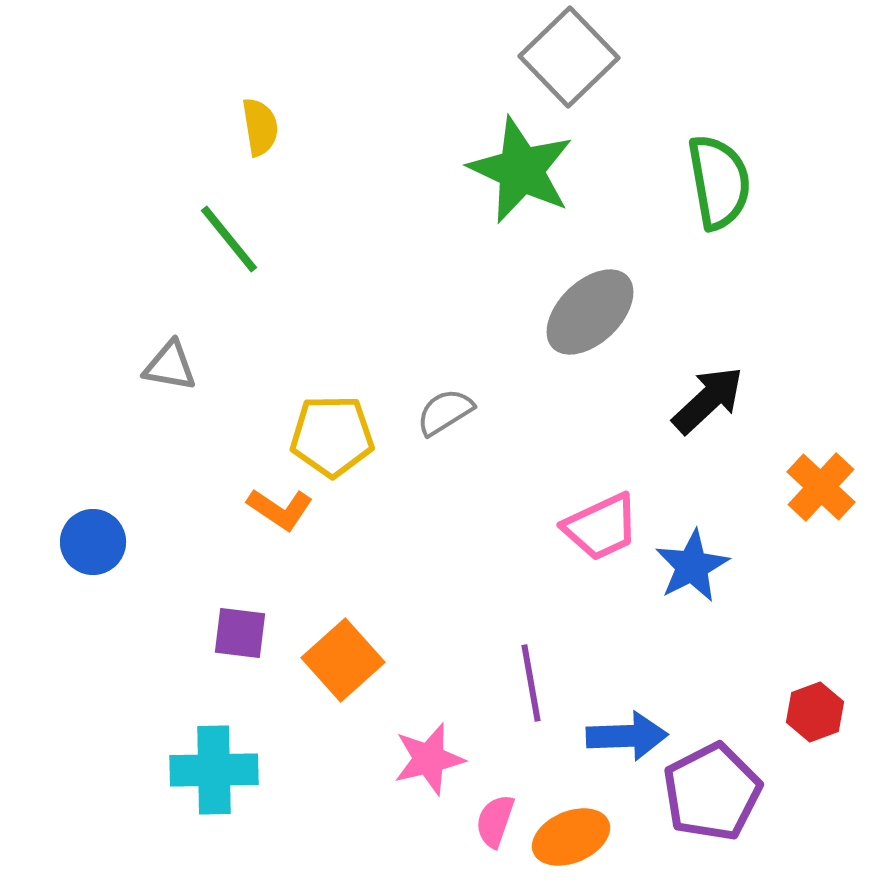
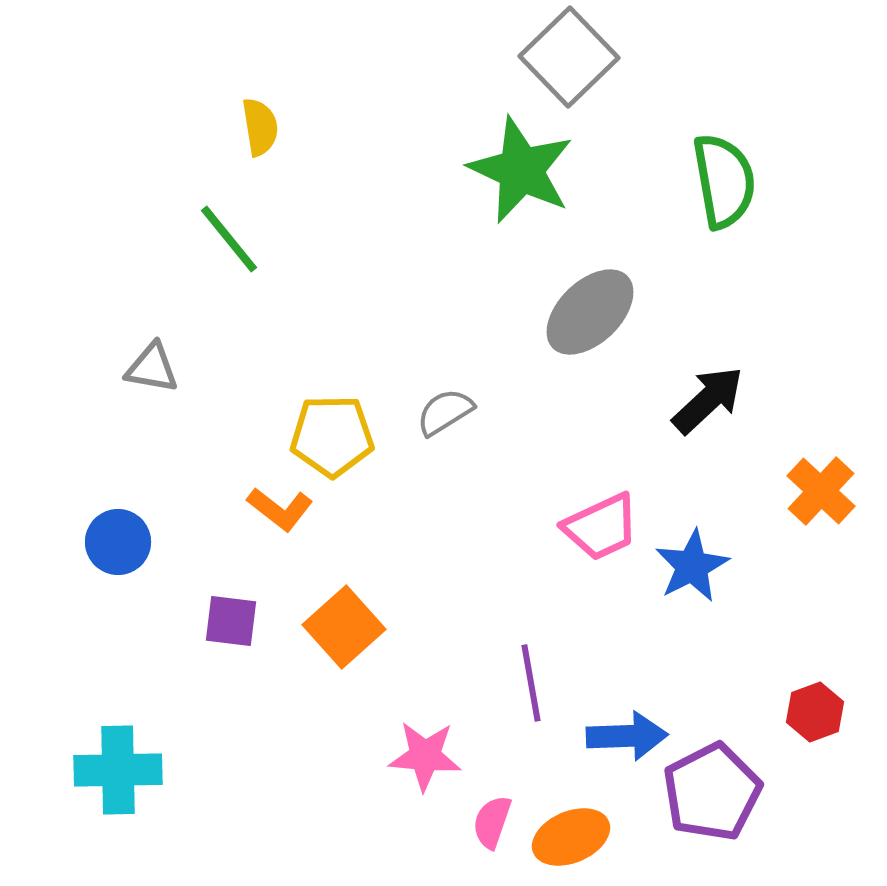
green semicircle: moved 5 px right, 1 px up
gray triangle: moved 18 px left, 2 px down
orange cross: moved 4 px down
orange L-shape: rotated 4 degrees clockwise
blue circle: moved 25 px right
purple square: moved 9 px left, 12 px up
orange square: moved 1 px right, 33 px up
pink star: moved 4 px left, 3 px up; rotated 18 degrees clockwise
cyan cross: moved 96 px left
pink semicircle: moved 3 px left, 1 px down
